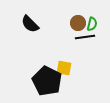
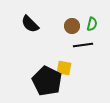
brown circle: moved 6 px left, 3 px down
black line: moved 2 px left, 8 px down
